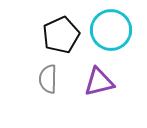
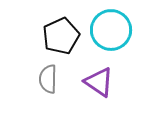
black pentagon: moved 1 px down
purple triangle: rotated 48 degrees clockwise
